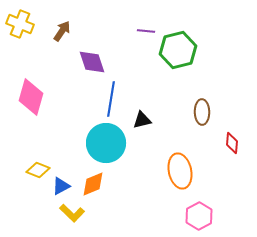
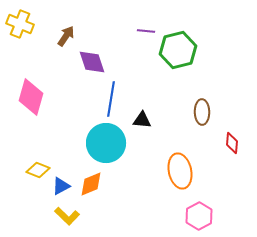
brown arrow: moved 4 px right, 5 px down
black triangle: rotated 18 degrees clockwise
orange diamond: moved 2 px left
yellow L-shape: moved 5 px left, 3 px down
